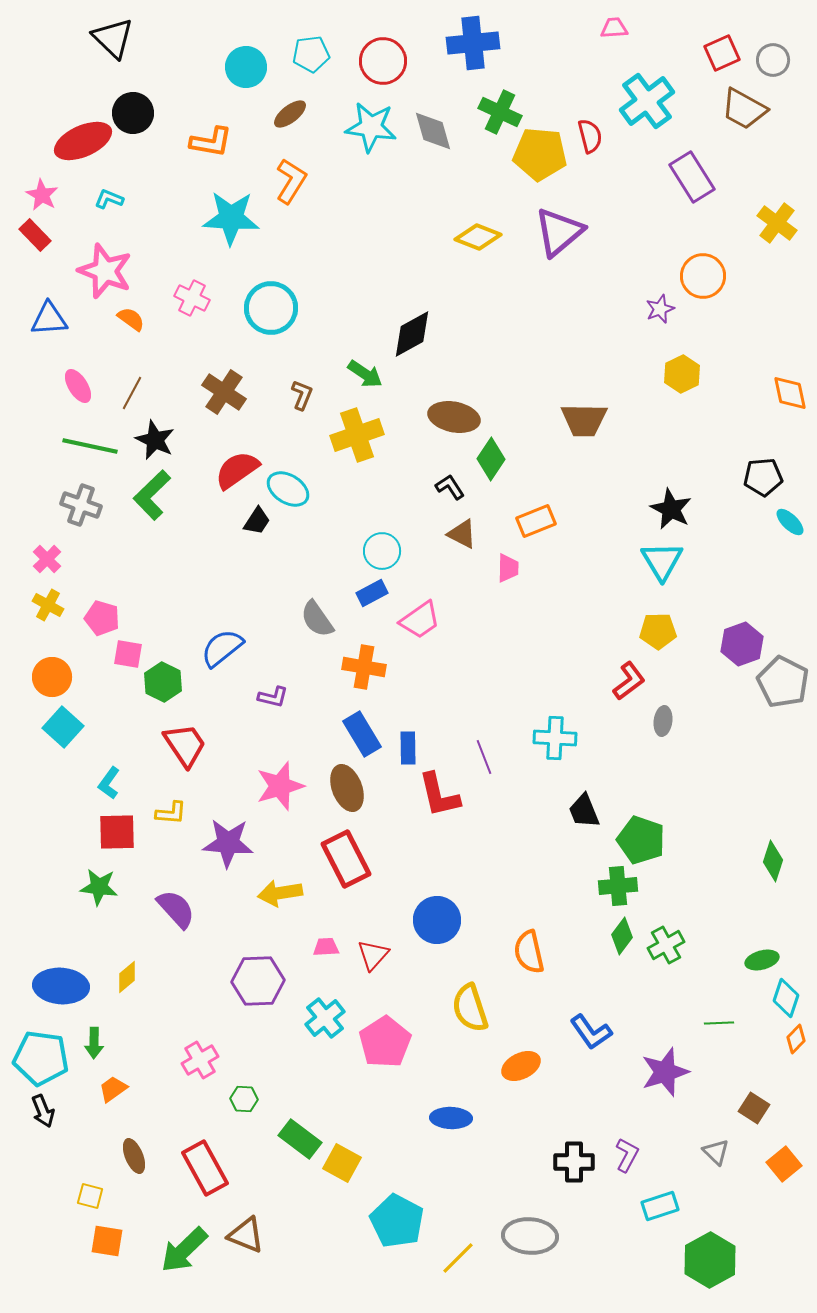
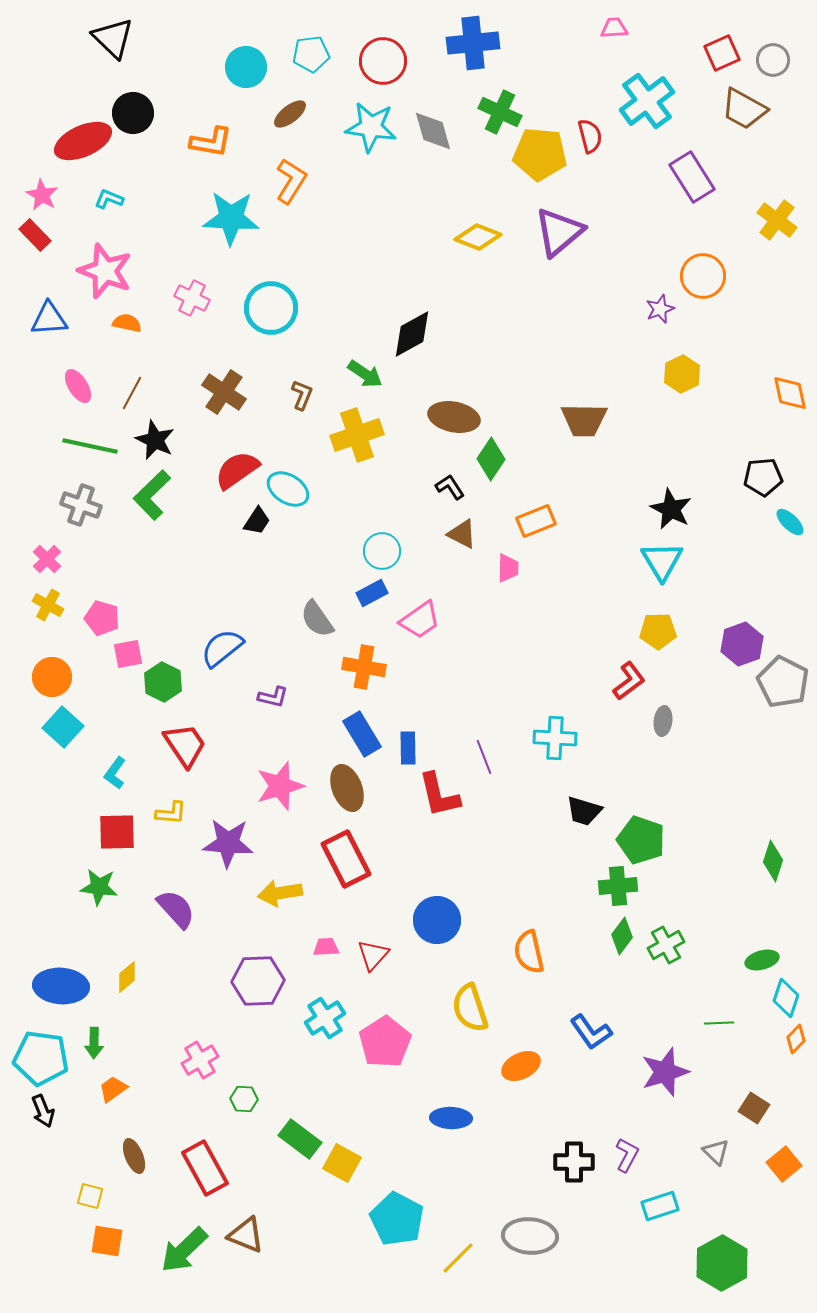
yellow cross at (777, 223): moved 3 px up
orange semicircle at (131, 319): moved 4 px left, 4 px down; rotated 24 degrees counterclockwise
pink square at (128, 654): rotated 20 degrees counterclockwise
cyan L-shape at (109, 783): moved 6 px right, 10 px up
black trapezoid at (584, 811): rotated 51 degrees counterclockwise
cyan cross at (325, 1018): rotated 6 degrees clockwise
cyan pentagon at (397, 1221): moved 2 px up
green hexagon at (710, 1260): moved 12 px right, 3 px down
